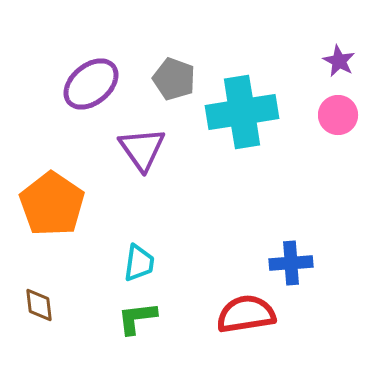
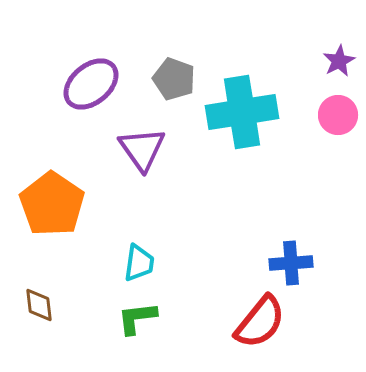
purple star: rotated 16 degrees clockwise
red semicircle: moved 14 px right, 8 px down; rotated 138 degrees clockwise
